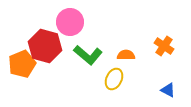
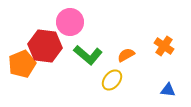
red hexagon: rotated 8 degrees counterclockwise
orange semicircle: rotated 30 degrees counterclockwise
yellow ellipse: moved 2 px left, 1 px down; rotated 15 degrees clockwise
blue triangle: rotated 21 degrees counterclockwise
